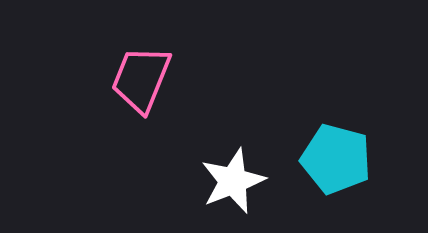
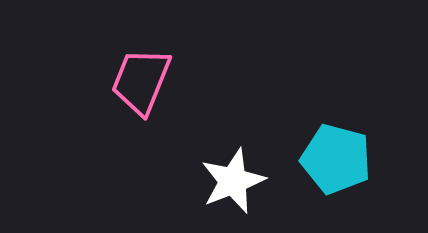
pink trapezoid: moved 2 px down
